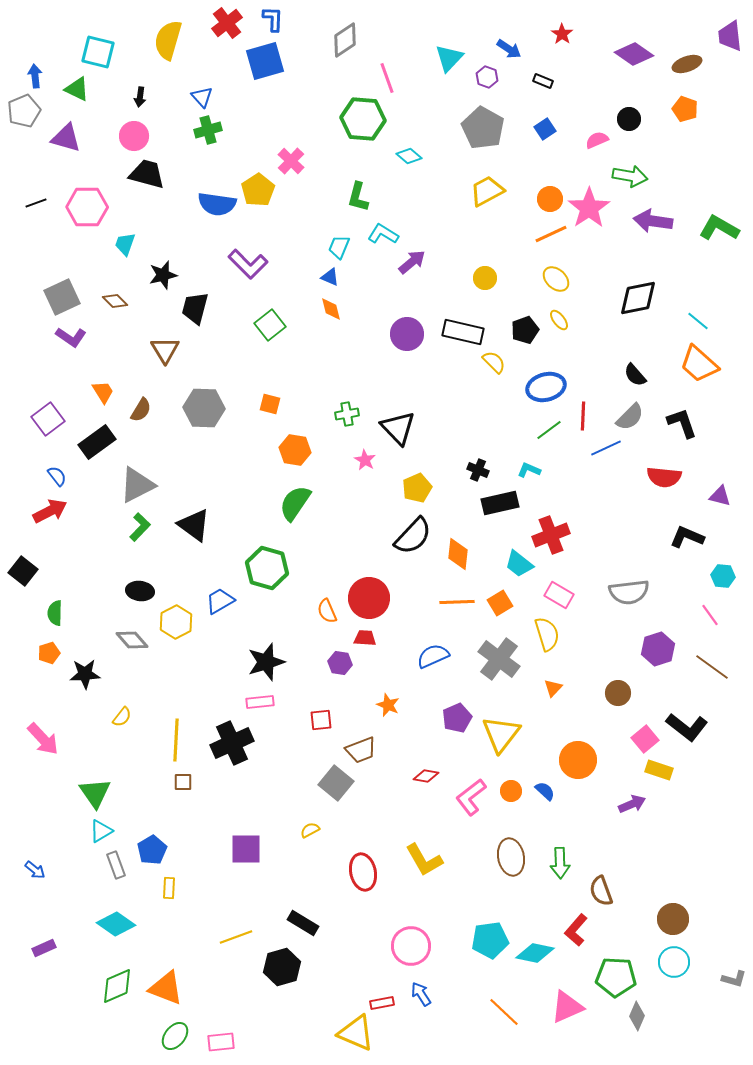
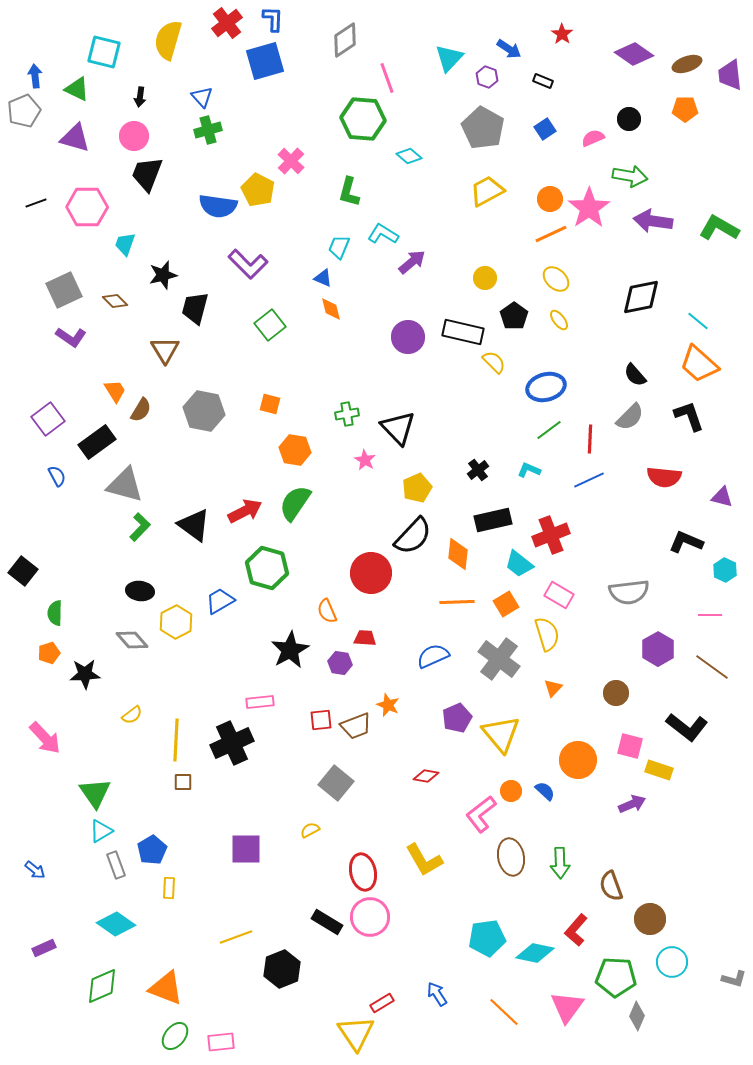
purple trapezoid at (730, 36): moved 39 px down
cyan square at (98, 52): moved 6 px right
orange pentagon at (685, 109): rotated 20 degrees counterclockwise
purple triangle at (66, 138): moved 9 px right
pink semicircle at (597, 140): moved 4 px left, 2 px up
black trapezoid at (147, 174): rotated 84 degrees counterclockwise
yellow pentagon at (258, 190): rotated 12 degrees counterclockwise
green L-shape at (358, 197): moved 9 px left, 5 px up
blue semicircle at (217, 204): moved 1 px right, 2 px down
blue triangle at (330, 277): moved 7 px left, 1 px down
gray square at (62, 297): moved 2 px right, 7 px up
black diamond at (638, 298): moved 3 px right, 1 px up
black pentagon at (525, 330): moved 11 px left, 14 px up; rotated 16 degrees counterclockwise
purple circle at (407, 334): moved 1 px right, 3 px down
orange trapezoid at (103, 392): moved 12 px right, 1 px up
gray hexagon at (204, 408): moved 3 px down; rotated 9 degrees clockwise
red line at (583, 416): moved 7 px right, 23 px down
black L-shape at (682, 423): moved 7 px right, 7 px up
blue line at (606, 448): moved 17 px left, 32 px down
black cross at (478, 470): rotated 30 degrees clockwise
blue semicircle at (57, 476): rotated 10 degrees clockwise
gray triangle at (137, 485): moved 12 px left; rotated 42 degrees clockwise
purple triangle at (720, 496): moved 2 px right, 1 px down
black rectangle at (500, 503): moved 7 px left, 17 px down
red arrow at (50, 511): moved 195 px right
black L-shape at (687, 537): moved 1 px left, 5 px down
cyan hexagon at (723, 576): moved 2 px right, 6 px up; rotated 20 degrees clockwise
red circle at (369, 598): moved 2 px right, 25 px up
orange square at (500, 603): moved 6 px right, 1 px down
pink line at (710, 615): rotated 55 degrees counterclockwise
purple hexagon at (658, 649): rotated 12 degrees counterclockwise
black star at (266, 662): moved 24 px right, 12 px up; rotated 12 degrees counterclockwise
brown circle at (618, 693): moved 2 px left
yellow semicircle at (122, 717): moved 10 px right, 2 px up; rotated 15 degrees clockwise
yellow triangle at (501, 734): rotated 18 degrees counterclockwise
pink arrow at (43, 739): moved 2 px right, 1 px up
pink square at (645, 739): moved 15 px left, 7 px down; rotated 36 degrees counterclockwise
brown trapezoid at (361, 750): moved 5 px left, 24 px up
pink L-shape at (471, 797): moved 10 px right, 17 px down
brown semicircle at (601, 891): moved 10 px right, 5 px up
brown circle at (673, 919): moved 23 px left
black rectangle at (303, 923): moved 24 px right, 1 px up
cyan pentagon at (490, 940): moved 3 px left, 2 px up
pink circle at (411, 946): moved 41 px left, 29 px up
cyan circle at (674, 962): moved 2 px left
black hexagon at (282, 967): moved 2 px down; rotated 6 degrees counterclockwise
green diamond at (117, 986): moved 15 px left
blue arrow at (421, 994): moved 16 px right
red rectangle at (382, 1003): rotated 20 degrees counterclockwise
pink triangle at (567, 1007): rotated 30 degrees counterclockwise
yellow triangle at (356, 1033): rotated 33 degrees clockwise
